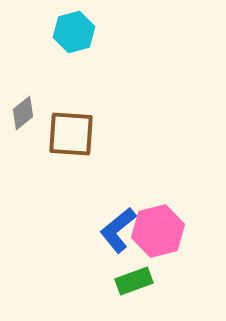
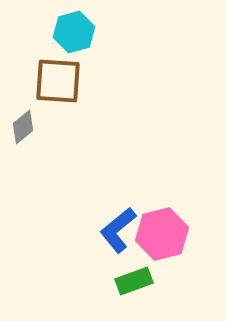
gray diamond: moved 14 px down
brown square: moved 13 px left, 53 px up
pink hexagon: moved 4 px right, 3 px down
